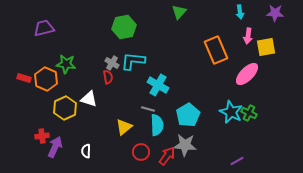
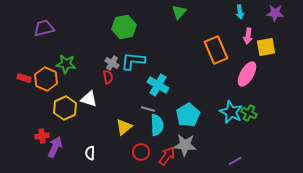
pink ellipse: rotated 15 degrees counterclockwise
white semicircle: moved 4 px right, 2 px down
purple line: moved 2 px left
